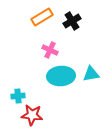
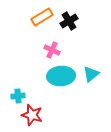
black cross: moved 3 px left
pink cross: moved 2 px right
cyan triangle: rotated 30 degrees counterclockwise
red star: rotated 10 degrees clockwise
